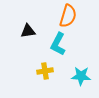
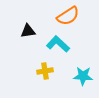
orange semicircle: rotated 40 degrees clockwise
cyan L-shape: rotated 105 degrees clockwise
cyan star: moved 2 px right
